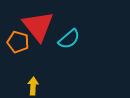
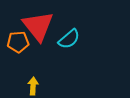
orange pentagon: rotated 20 degrees counterclockwise
